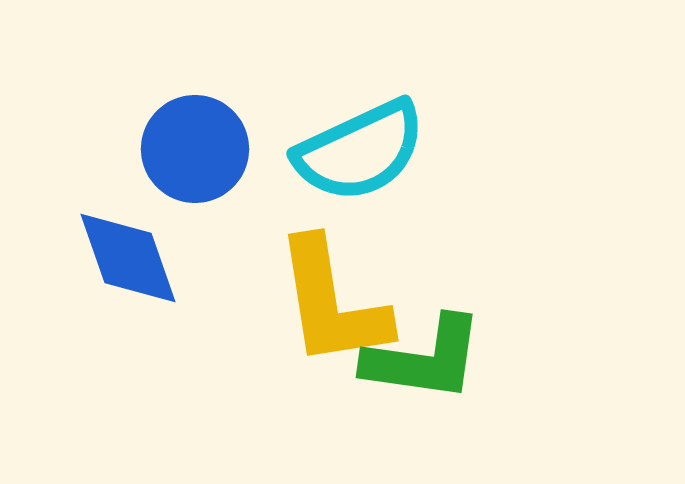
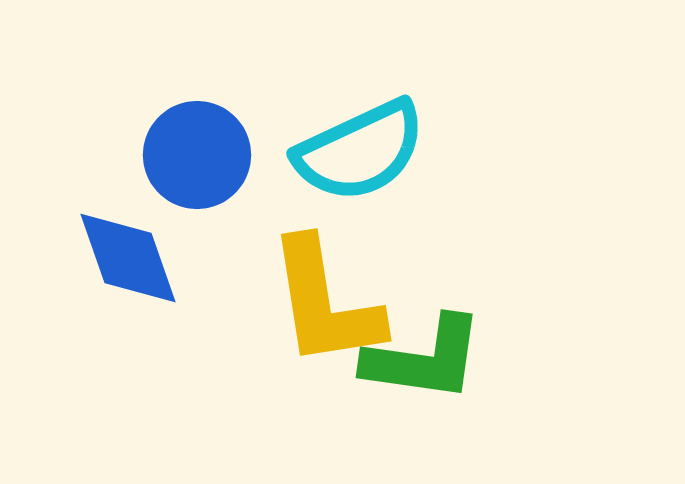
blue circle: moved 2 px right, 6 px down
yellow L-shape: moved 7 px left
